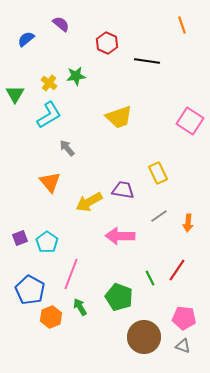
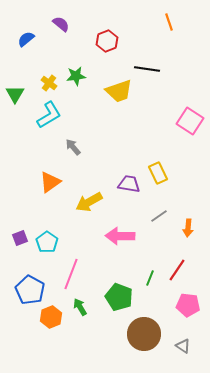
orange line: moved 13 px left, 3 px up
red hexagon: moved 2 px up; rotated 15 degrees clockwise
black line: moved 8 px down
yellow trapezoid: moved 26 px up
gray arrow: moved 6 px right, 1 px up
orange triangle: rotated 35 degrees clockwise
purple trapezoid: moved 6 px right, 6 px up
orange arrow: moved 5 px down
green line: rotated 49 degrees clockwise
pink pentagon: moved 4 px right, 13 px up
brown circle: moved 3 px up
gray triangle: rotated 14 degrees clockwise
